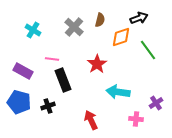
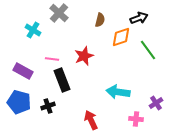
gray cross: moved 15 px left, 14 px up
red star: moved 13 px left, 8 px up; rotated 12 degrees clockwise
black rectangle: moved 1 px left
